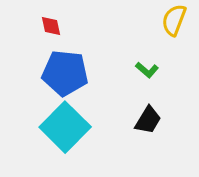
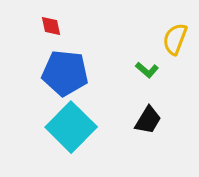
yellow semicircle: moved 1 px right, 19 px down
cyan square: moved 6 px right
